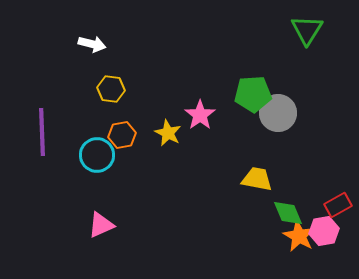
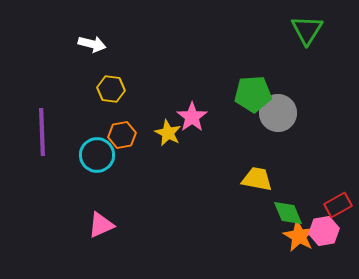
pink star: moved 8 px left, 2 px down
